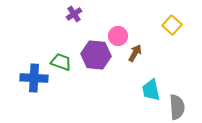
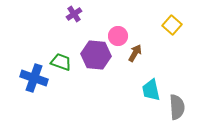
blue cross: rotated 16 degrees clockwise
